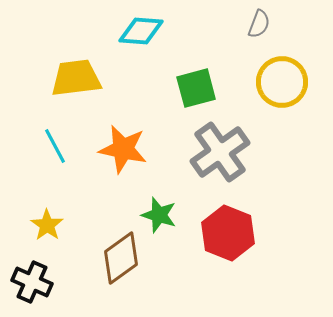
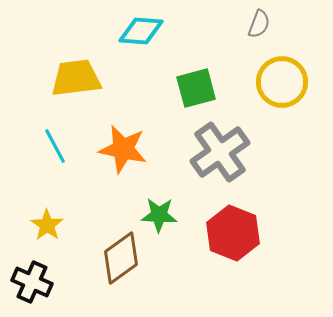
green star: rotated 15 degrees counterclockwise
red hexagon: moved 5 px right
